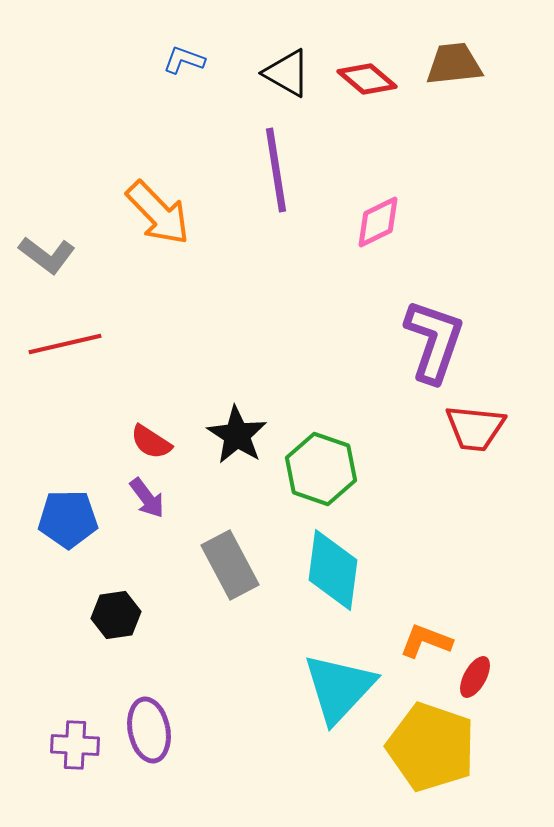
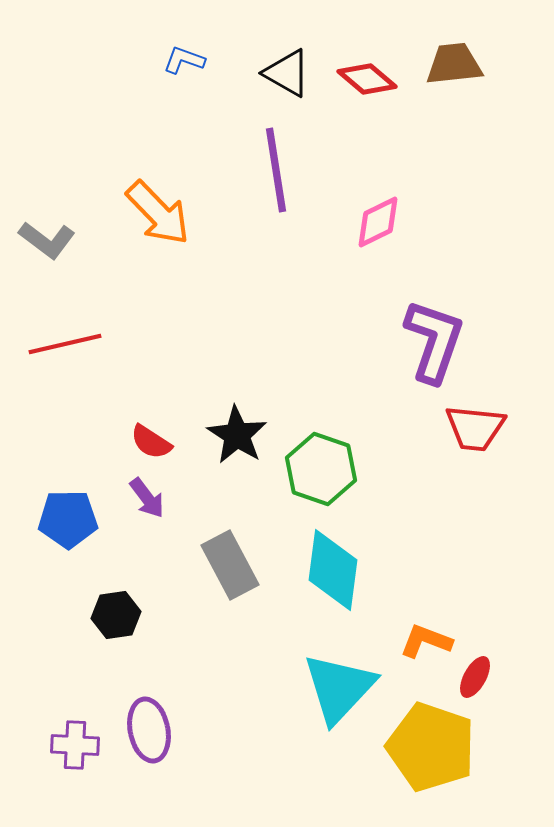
gray L-shape: moved 15 px up
